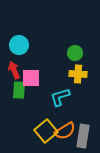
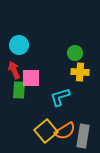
yellow cross: moved 2 px right, 2 px up
